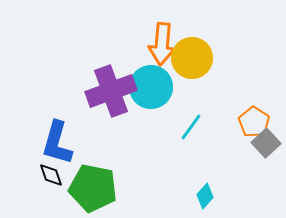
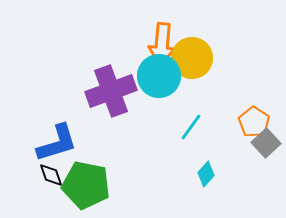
cyan circle: moved 8 px right, 11 px up
blue L-shape: rotated 123 degrees counterclockwise
green pentagon: moved 7 px left, 3 px up
cyan diamond: moved 1 px right, 22 px up
